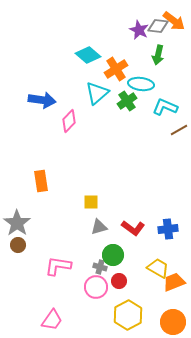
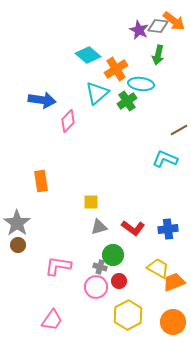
cyan L-shape: moved 52 px down
pink diamond: moved 1 px left
